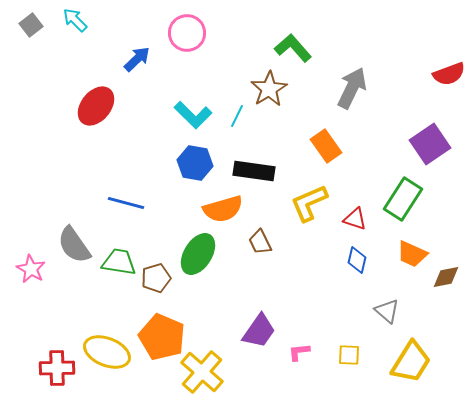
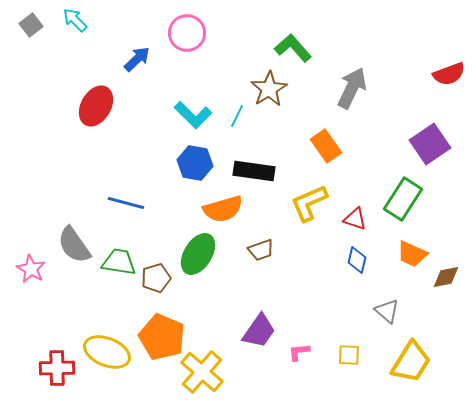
red ellipse: rotated 9 degrees counterclockwise
brown trapezoid: moved 1 px right, 8 px down; rotated 84 degrees counterclockwise
